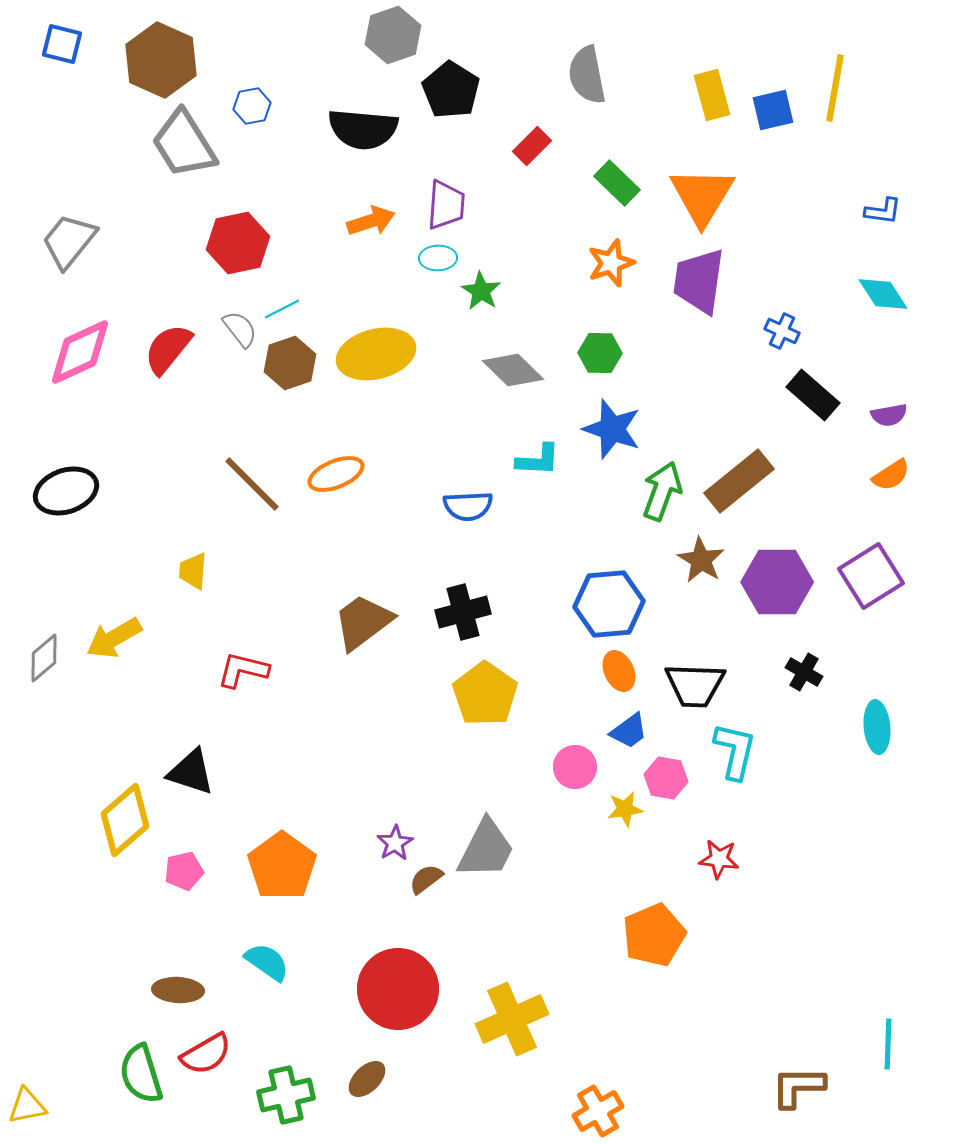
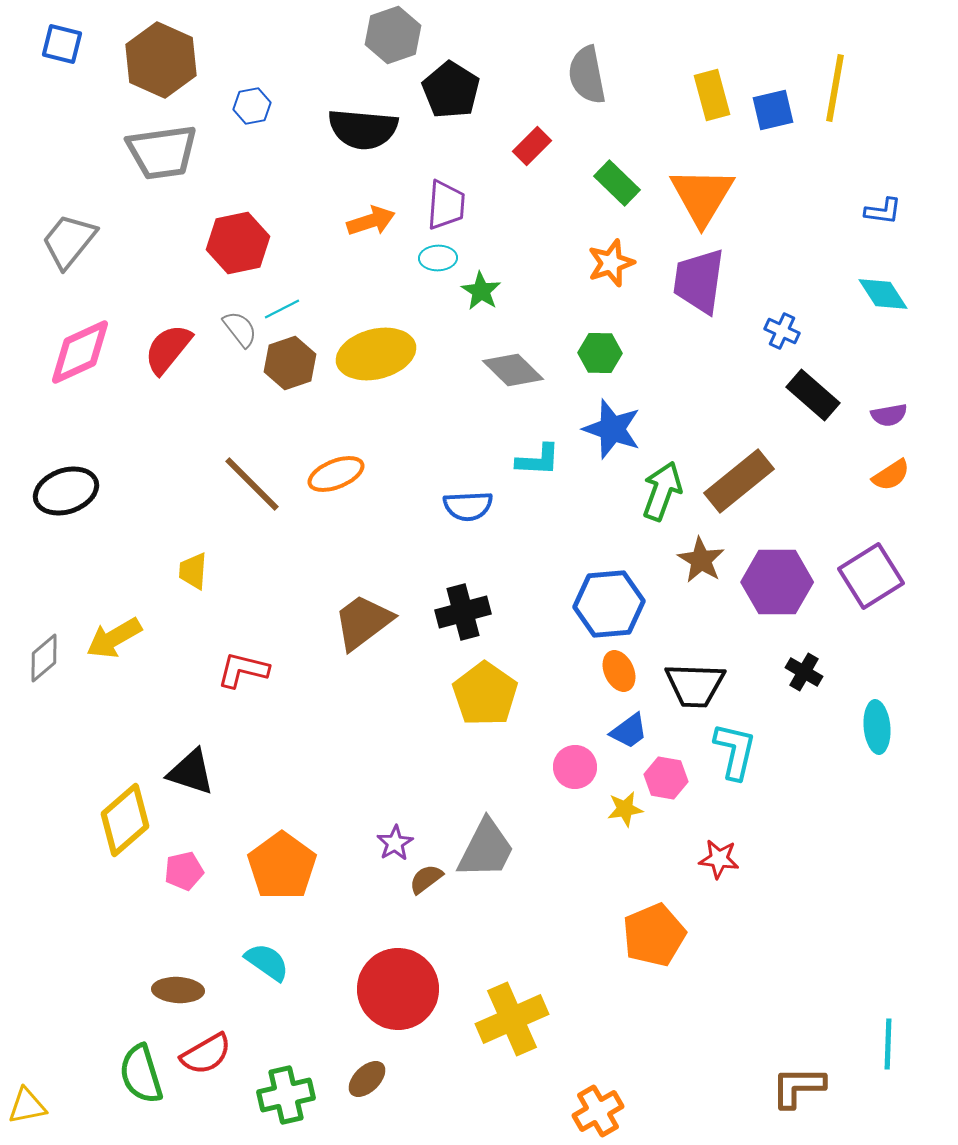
gray trapezoid at (184, 144): moved 22 px left, 8 px down; rotated 66 degrees counterclockwise
